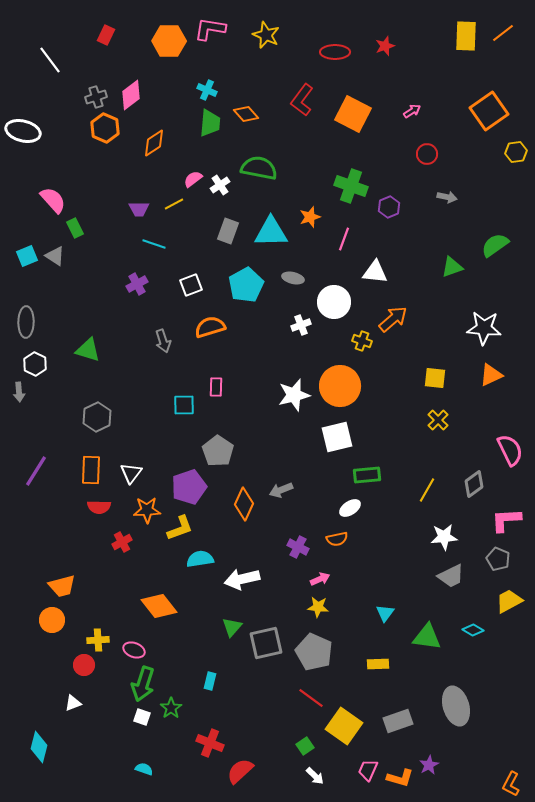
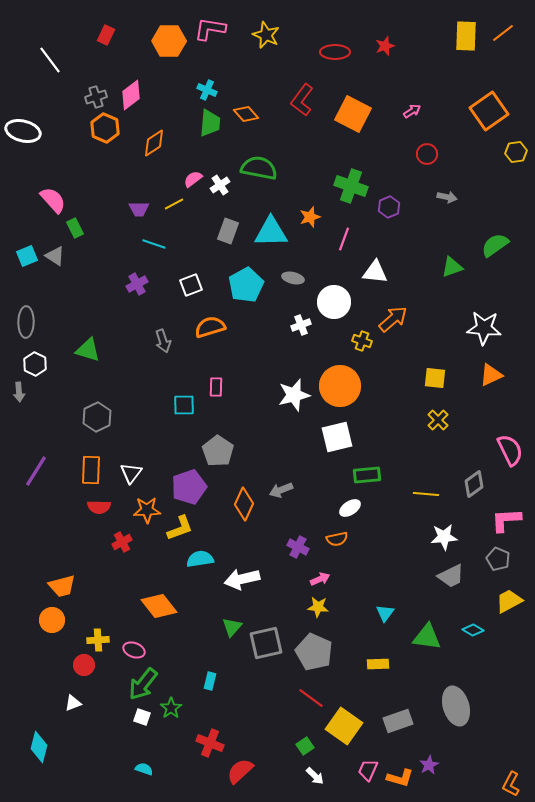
yellow line at (427, 490): moved 1 px left, 4 px down; rotated 65 degrees clockwise
green arrow at (143, 684): rotated 20 degrees clockwise
